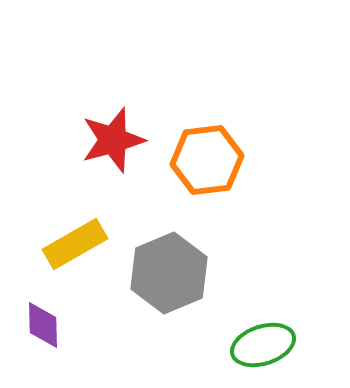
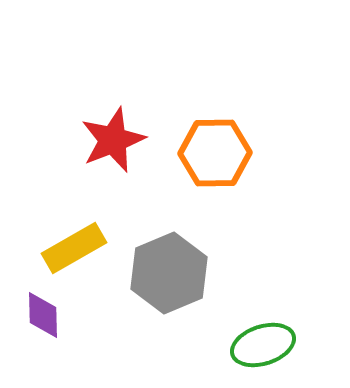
red star: rotated 6 degrees counterclockwise
orange hexagon: moved 8 px right, 7 px up; rotated 6 degrees clockwise
yellow rectangle: moved 1 px left, 4 px down
purple diamond: moved 10 px up
